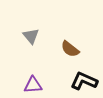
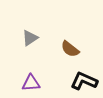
gray triangle: moved 1 px left, 2 px down; rotated 36 degrees clockwise
purple triangle: moved 2 px left, 2 px up
